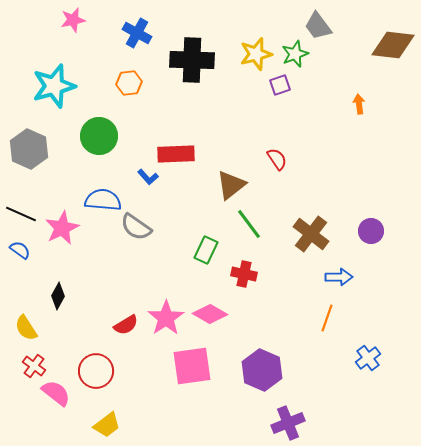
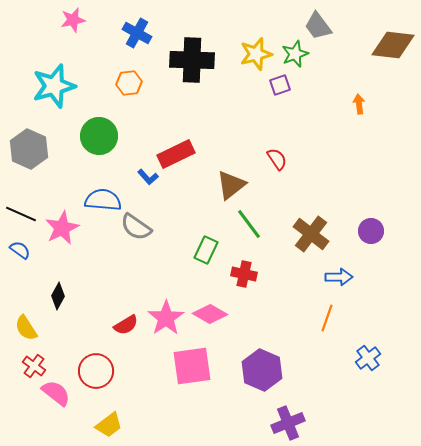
red rectangle at (176, 154): rotated 24 degrees counterclockwise
yellow trapezoid at (107, 425): moved 2 px right
